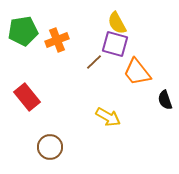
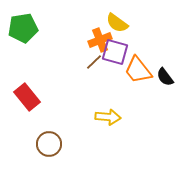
yellow semicircle: rotated 25 degrees counterclockwise
green pentagon: moved 3 px up
orange cross: moved 43 px right
purple square: moved 8 px down
orange trapezoid: moved 1 px right, 2 px up
black semicircle: moved 23 px up; rotated 18 degrees counterclockwise
yellow arrow: rotated 25 degrees counterclockwise
brown circle: moved 1 px left, 3 px up
